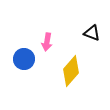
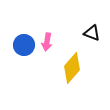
blue circle: moved 14 px up
yellow diamond: moved 1 px right, 3 px up
